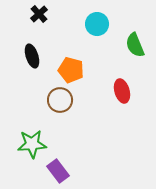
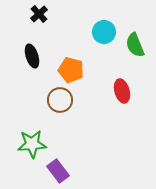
cyan circle: moved 7 px right, 8 px down
